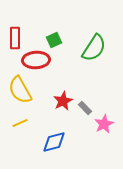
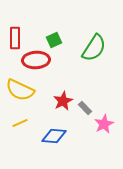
yellow semicircle: rotated 36 degrees counterclockwise
blue diamond: moved 6 px up; rotated 20 degrees clockwise
